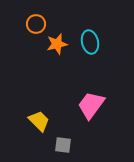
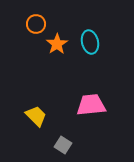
orange star: rotated 20 degrees counterclockwise
pink trapezoid: rotated 48 degrees clockwise
yellow trapezoid: moved 3 px left, 5 px up
gray square: rotated 24 degrees clockwise
